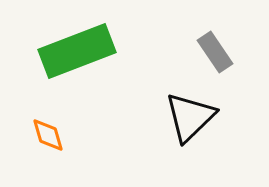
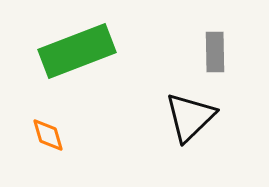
gray rectangle: rotated 33 degrees clockwise
